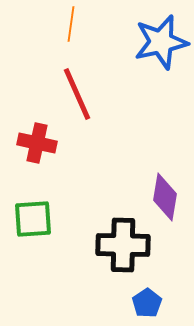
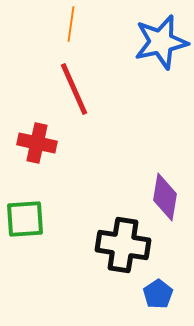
red line: moved 3 px left, 5 px up
green square: moved 8 px left
black cross: rotated 8 degrees clockwise
blue pentagon: moved 11 px right, 9 px up
